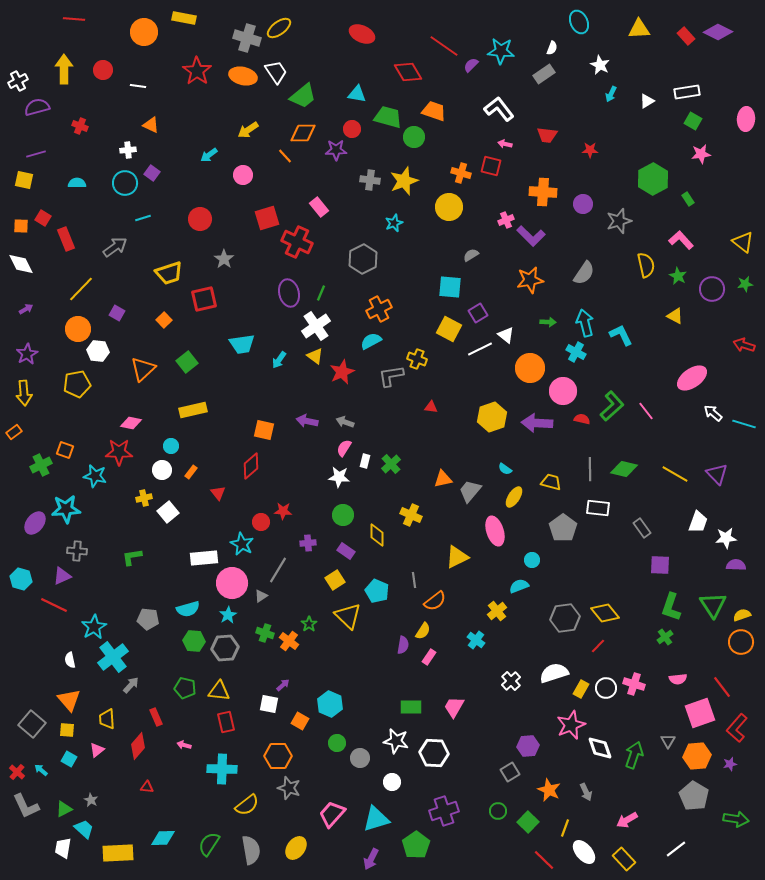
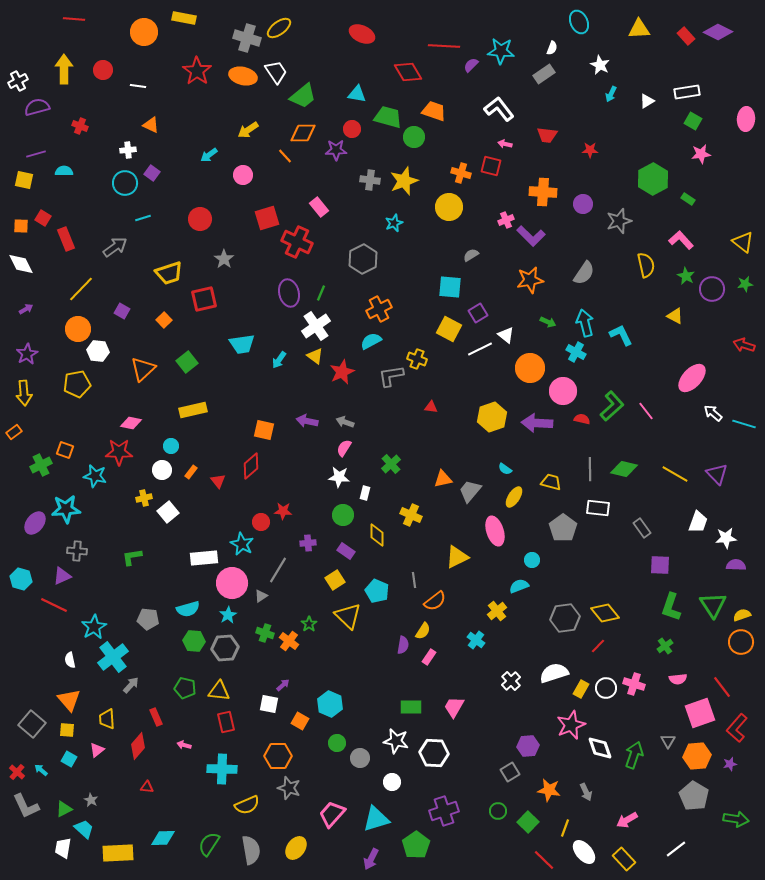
red line at (444, 46): rotated 32 degrees counterclockwise
cyan semicircle at (77, 183): moved 13 px left, 12 px up
green rectangle at (688, 199): rotated 24 degrees counterclockwise
green star at (678, 276): moved 8 px right
purple square at (117, 313): moved 5 px right, 2 px up
green arrow at (548, 322): rotated 21 degrees clockwise
pink ellipse at (692, 378): rotated 12 degrees counterclockwise
white rectangle at (365, 461): moved 32 px down
red triangle at (218, 493): moved 12 px up
green cross at (665, 637): moved 9 px down
orange star at (549, 790): rotated 15 degrees counterclockwise
yellow semicircle at (247, 805): rotated 15 degrees clockwise
